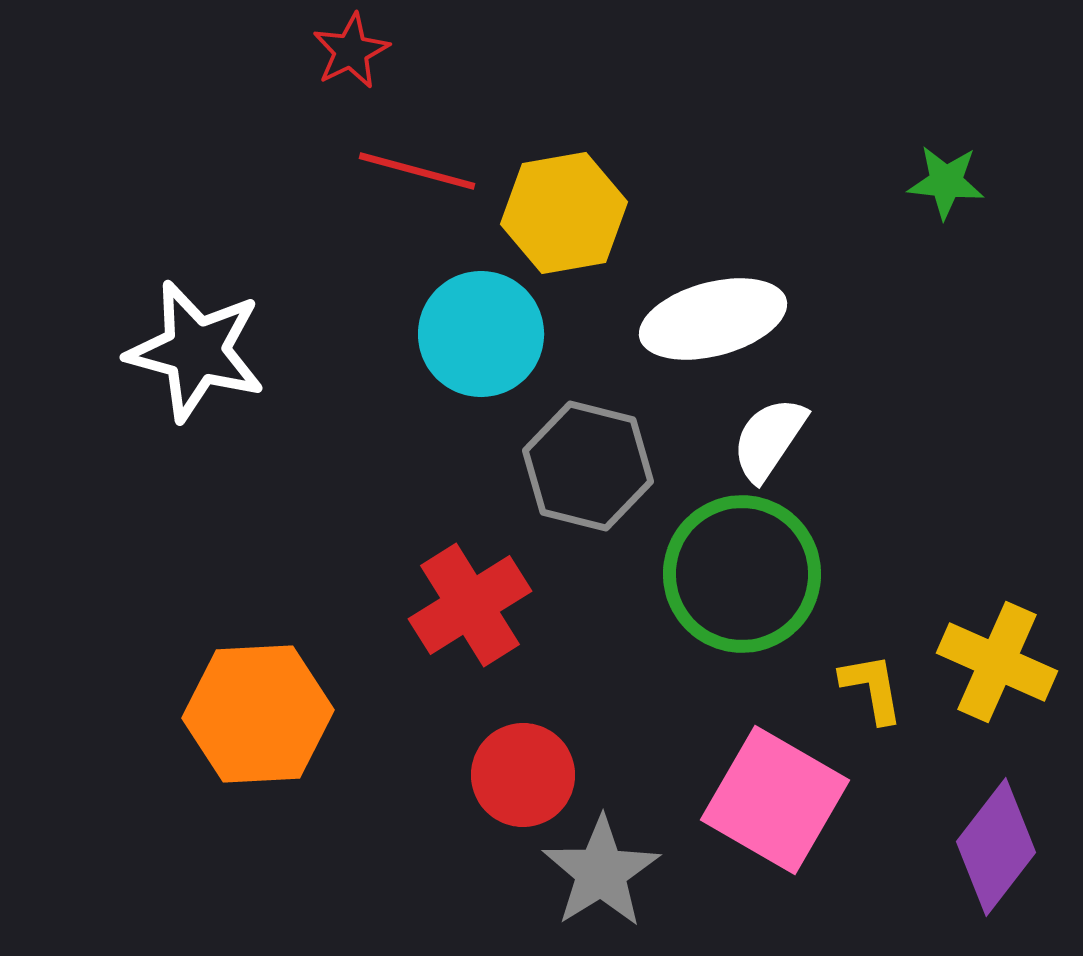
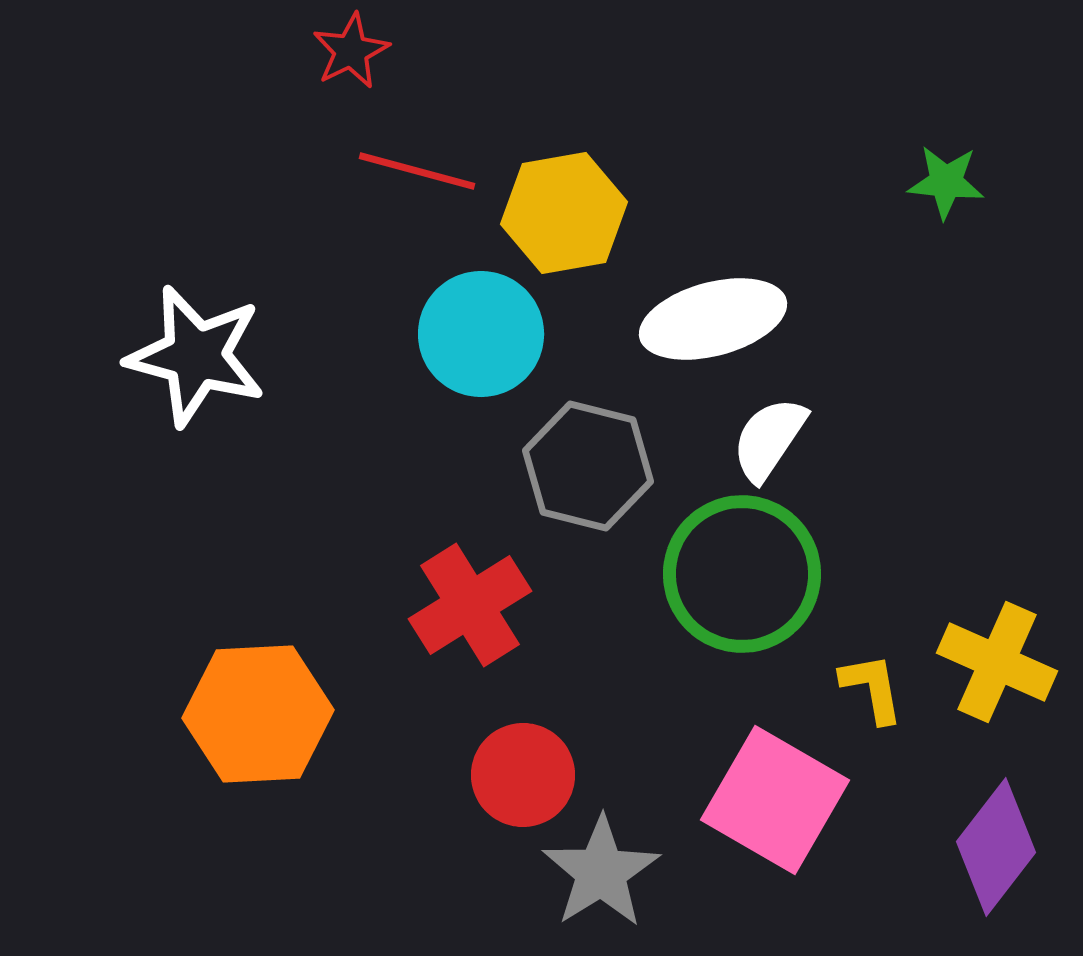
white star: moved 5 px down
